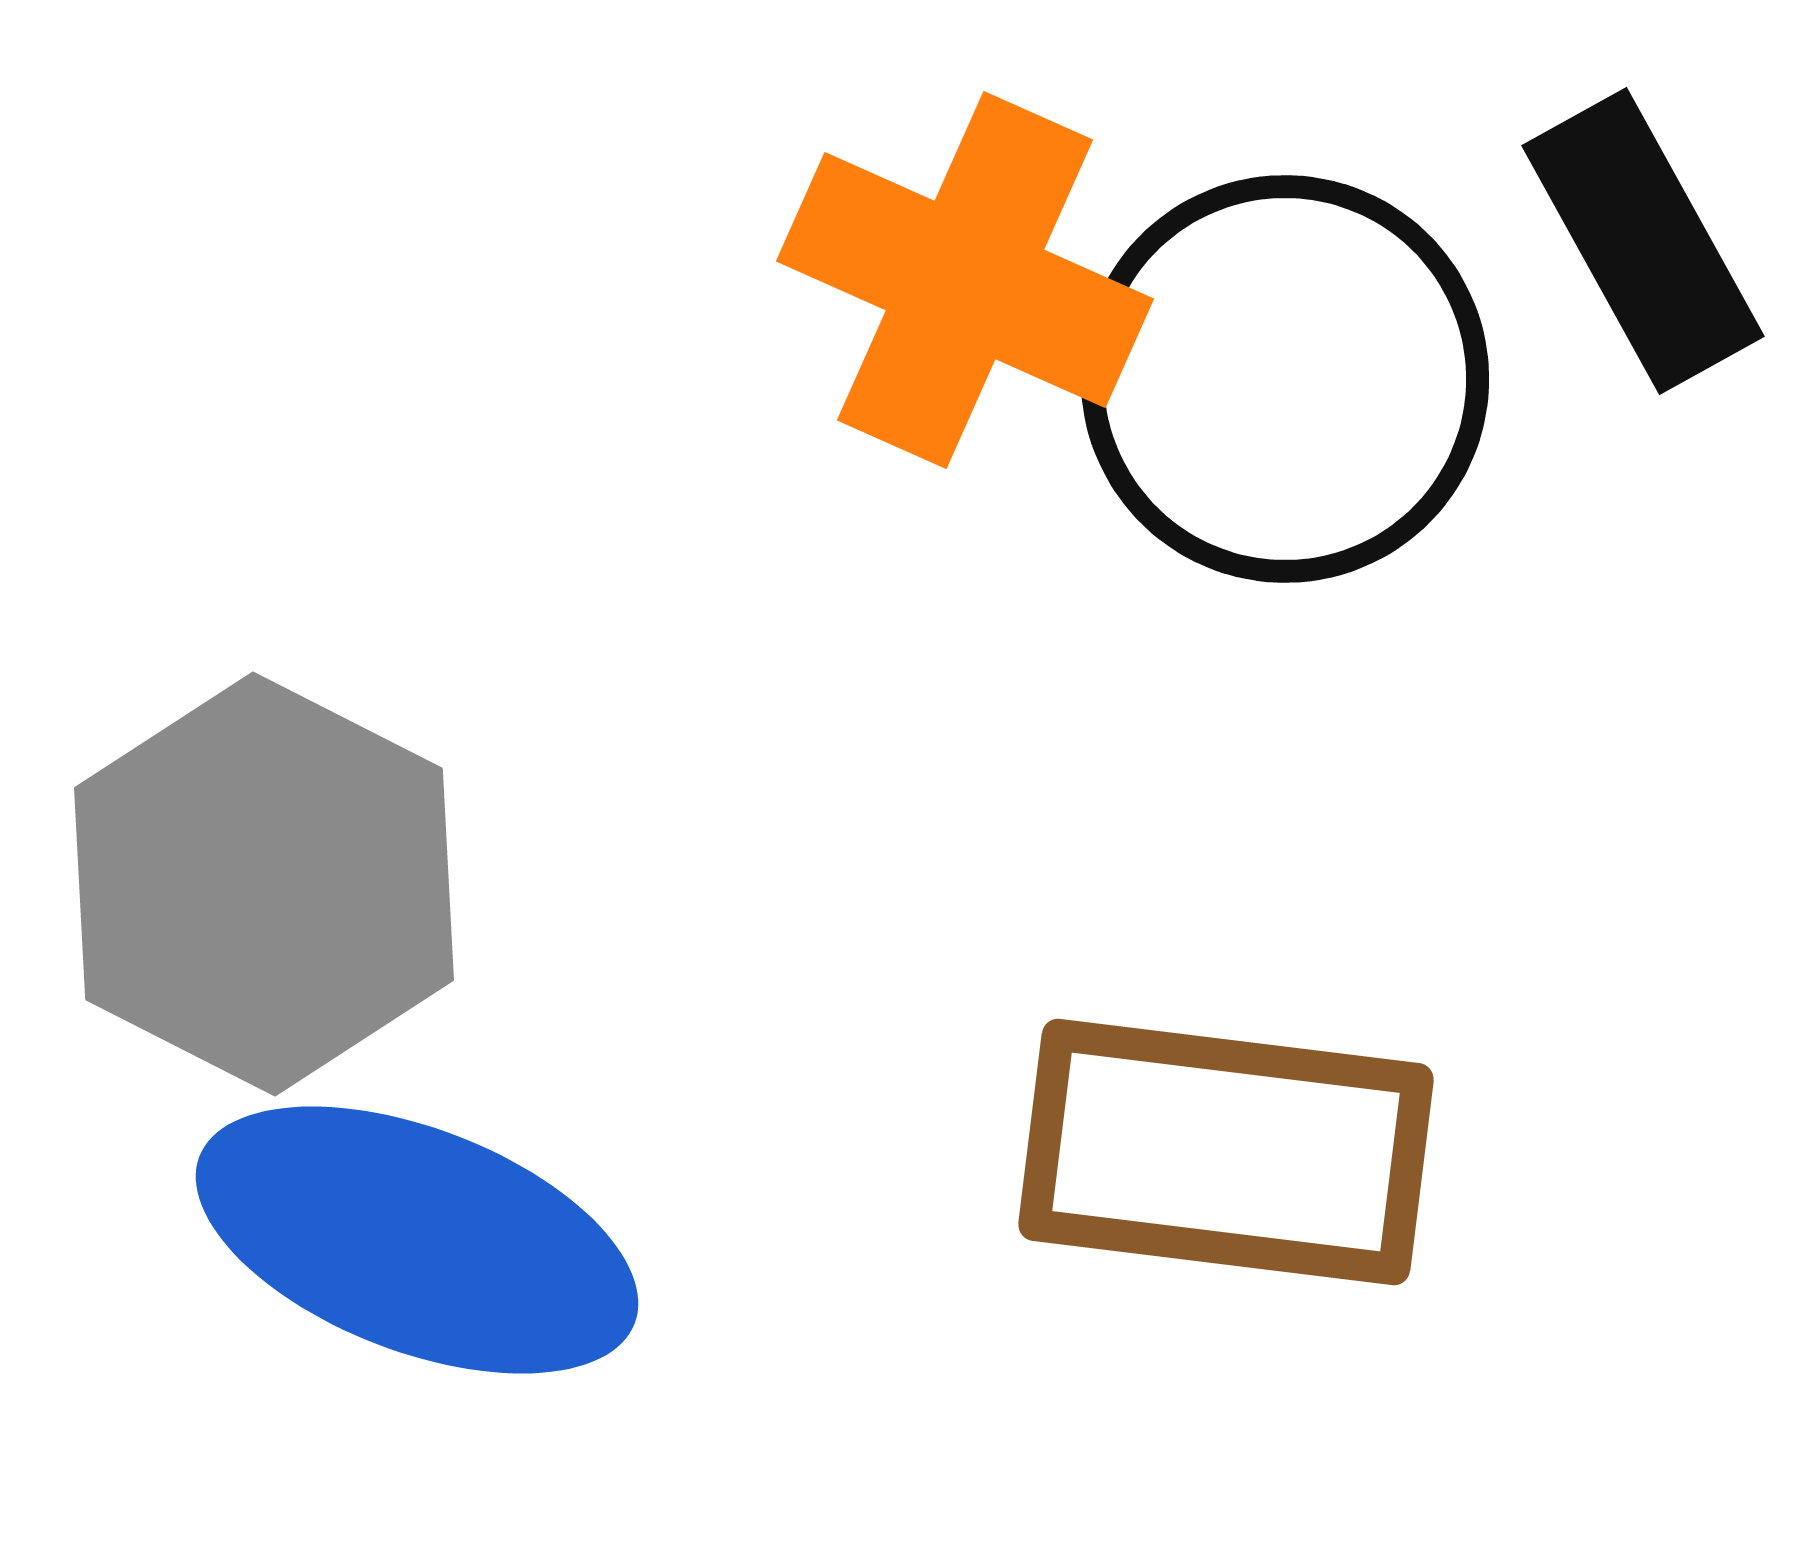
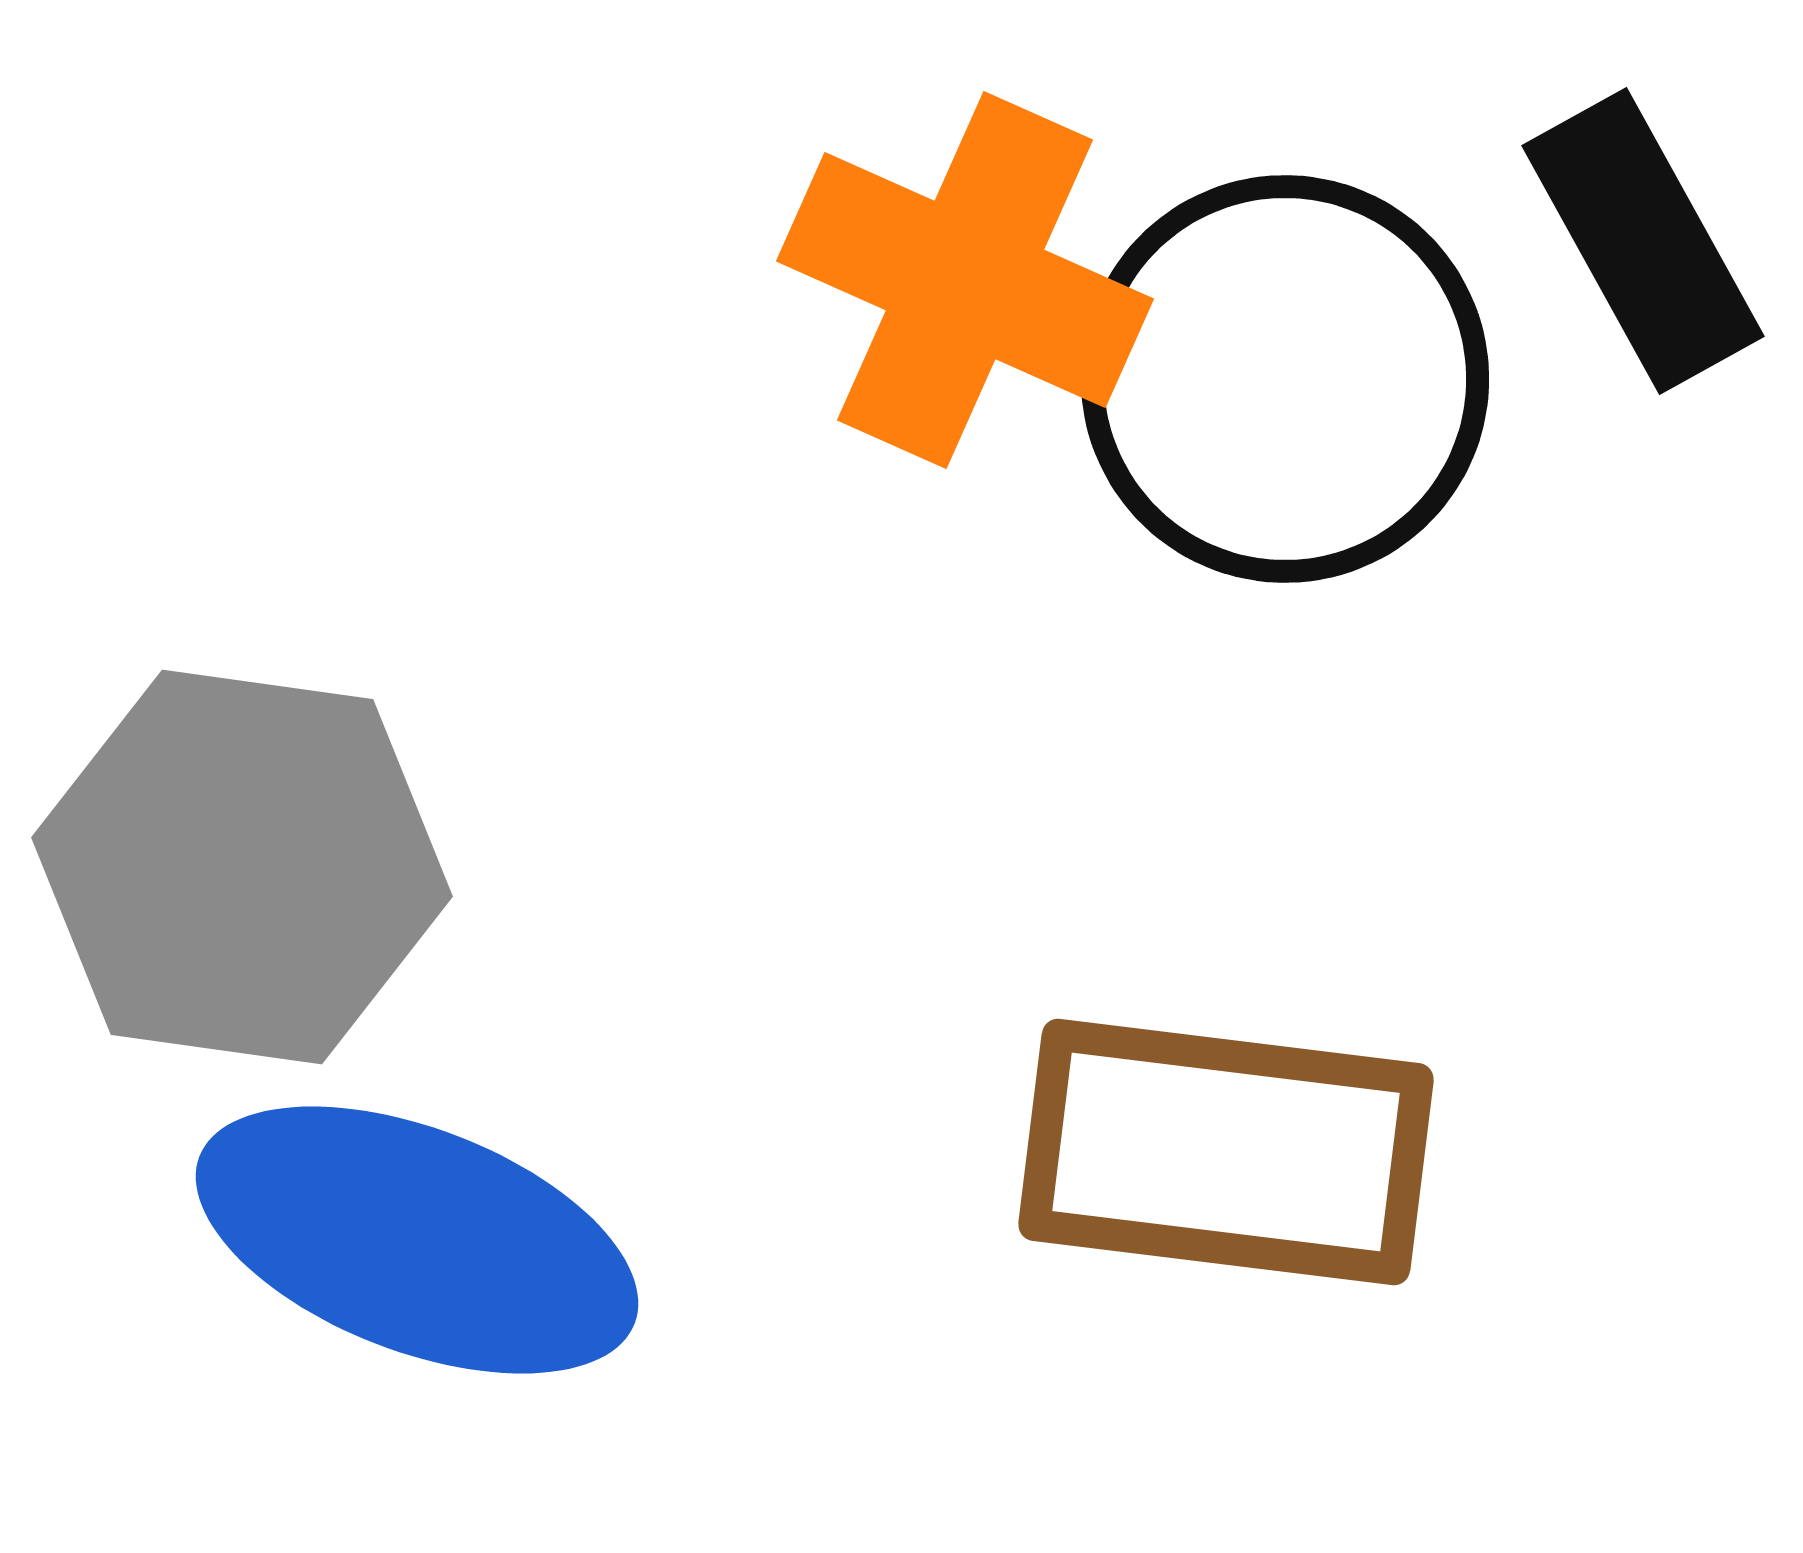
gray hexagon: moved 22 px left, 17 px up; rotated 19 degrees counterclockwise
